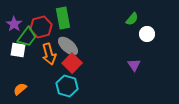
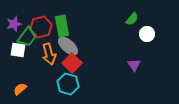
green rectangle: moved 1 px left, 8 px down
purple star: rotated 21 degrees clockwise
cyan hexagon: moved 1 px right, 2 px up
